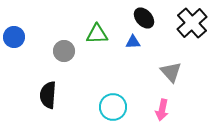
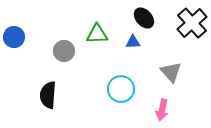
cyan circle: moved 8 px right, 18 px up
